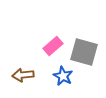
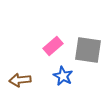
gray square: moved 4 px right, 2 px up; rotated 8 degrees counterclockwise
brown arrow: moved 3 px left, 5 px down
